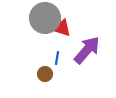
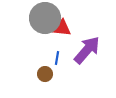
red triangle: rotated 12 degrees counterclockwise
